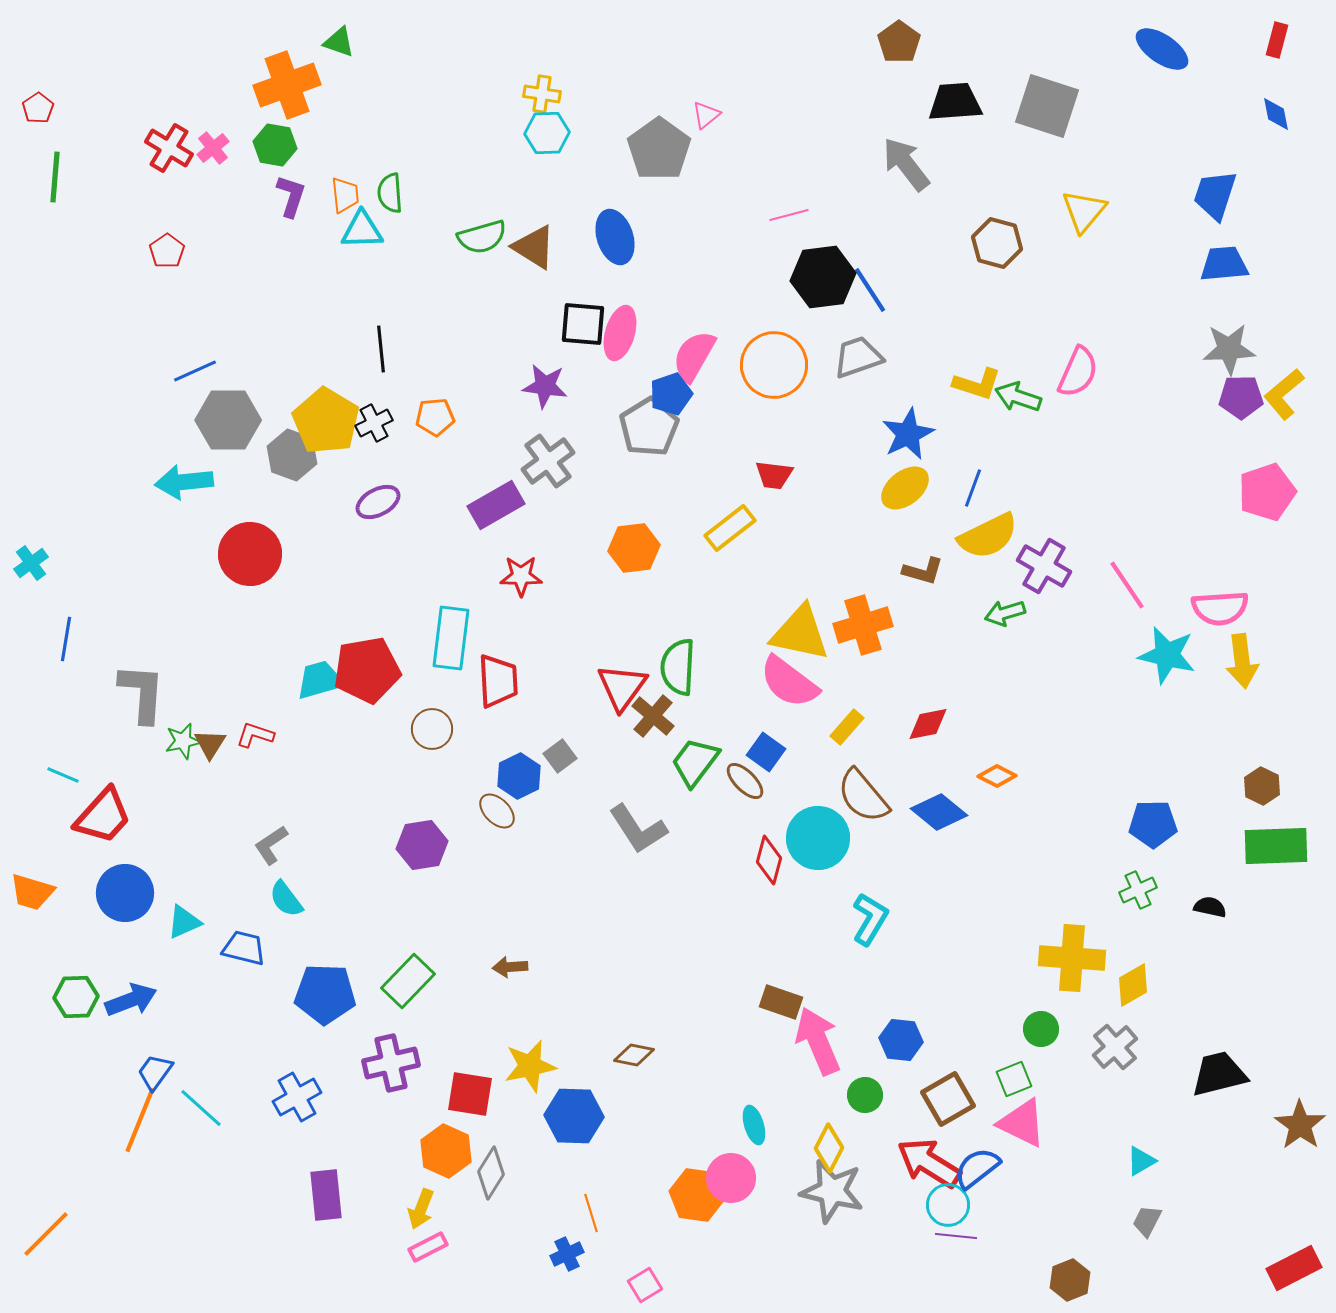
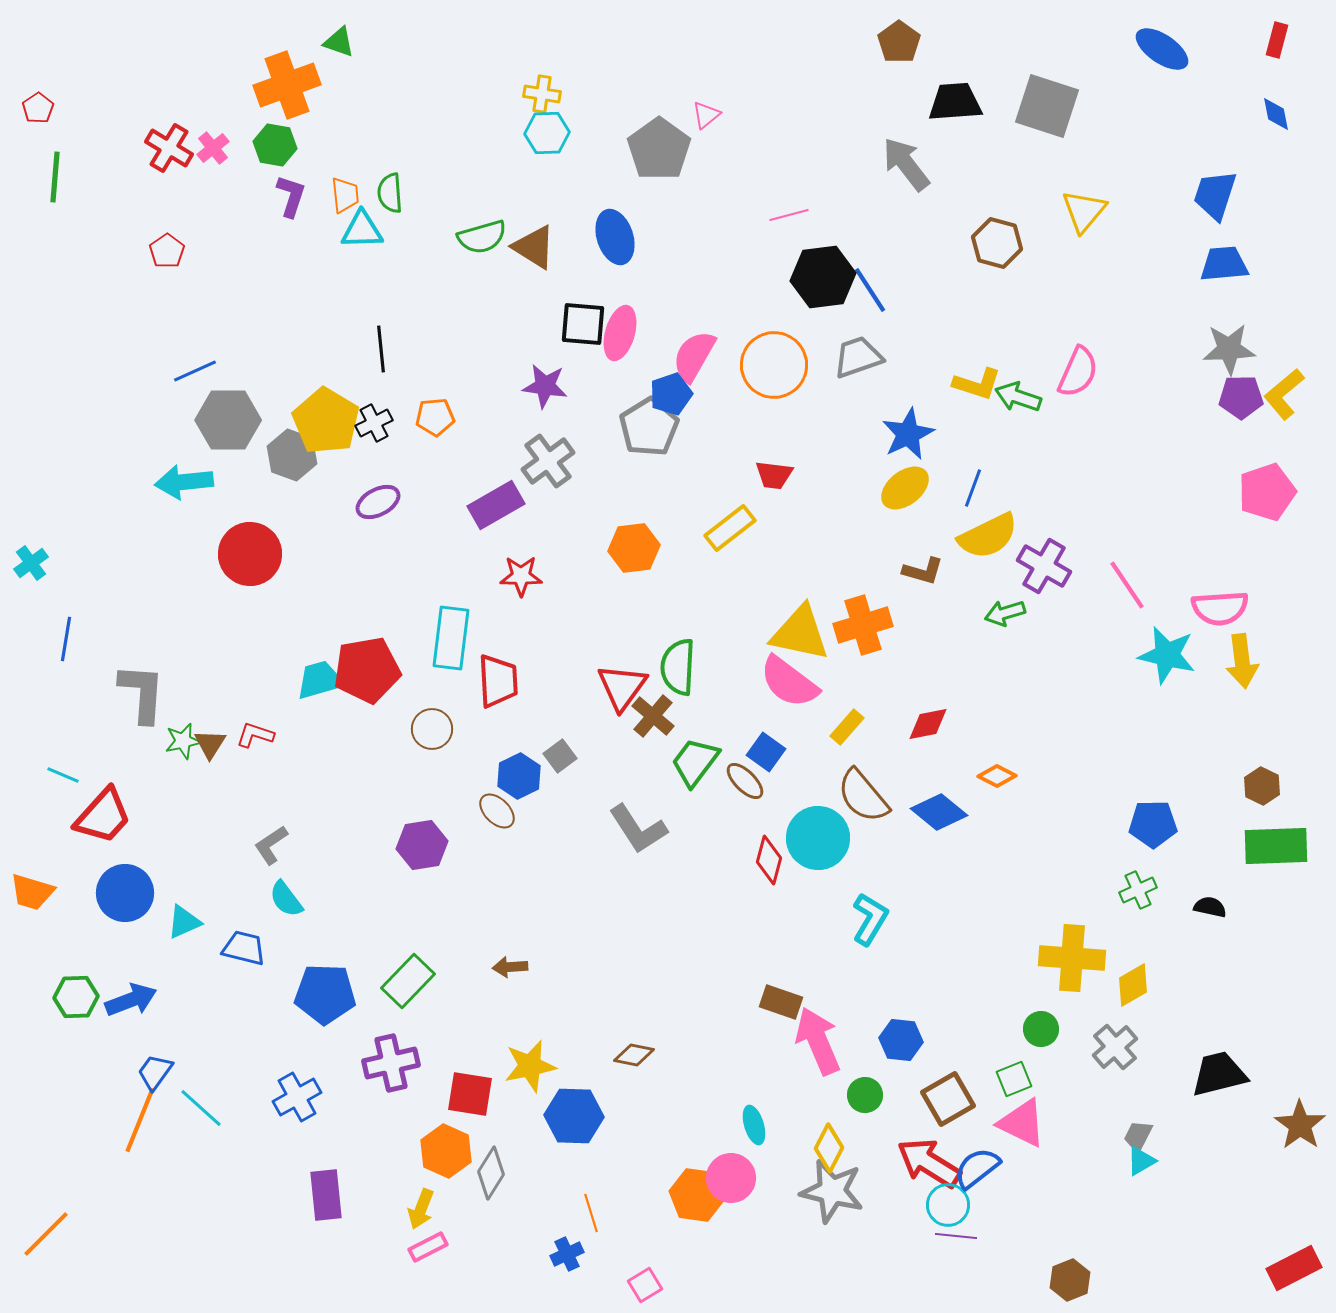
gray trapezoid at (1147, 1221): moved 9 px left, 85 px up
